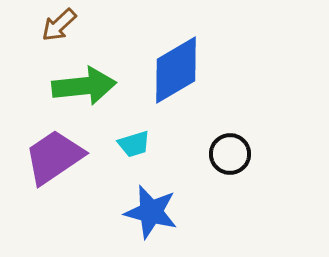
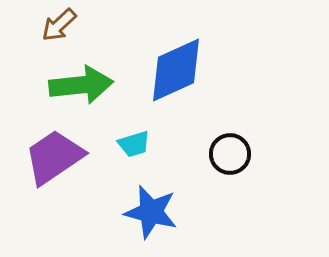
blue diamond: rotated 6 degrees clockwise
green arrow: moved 3 px left, 1 px up
